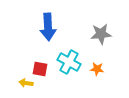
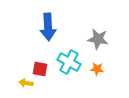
gray star: moved 3 px left, 5 px down; rotated 15 degrees clockwise
